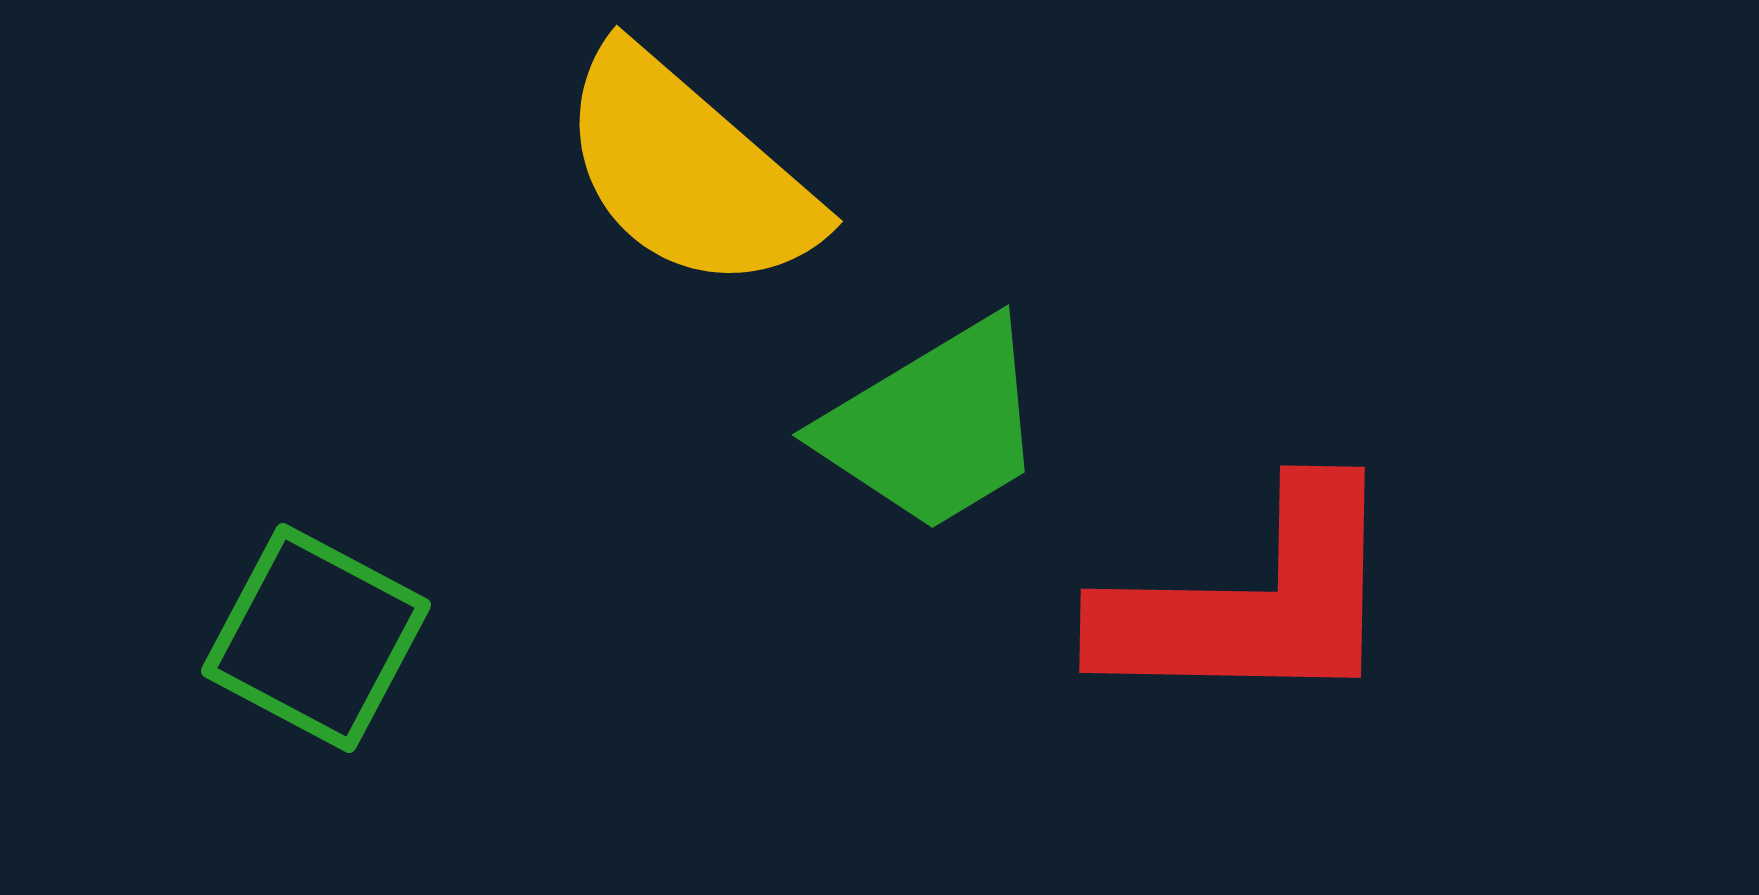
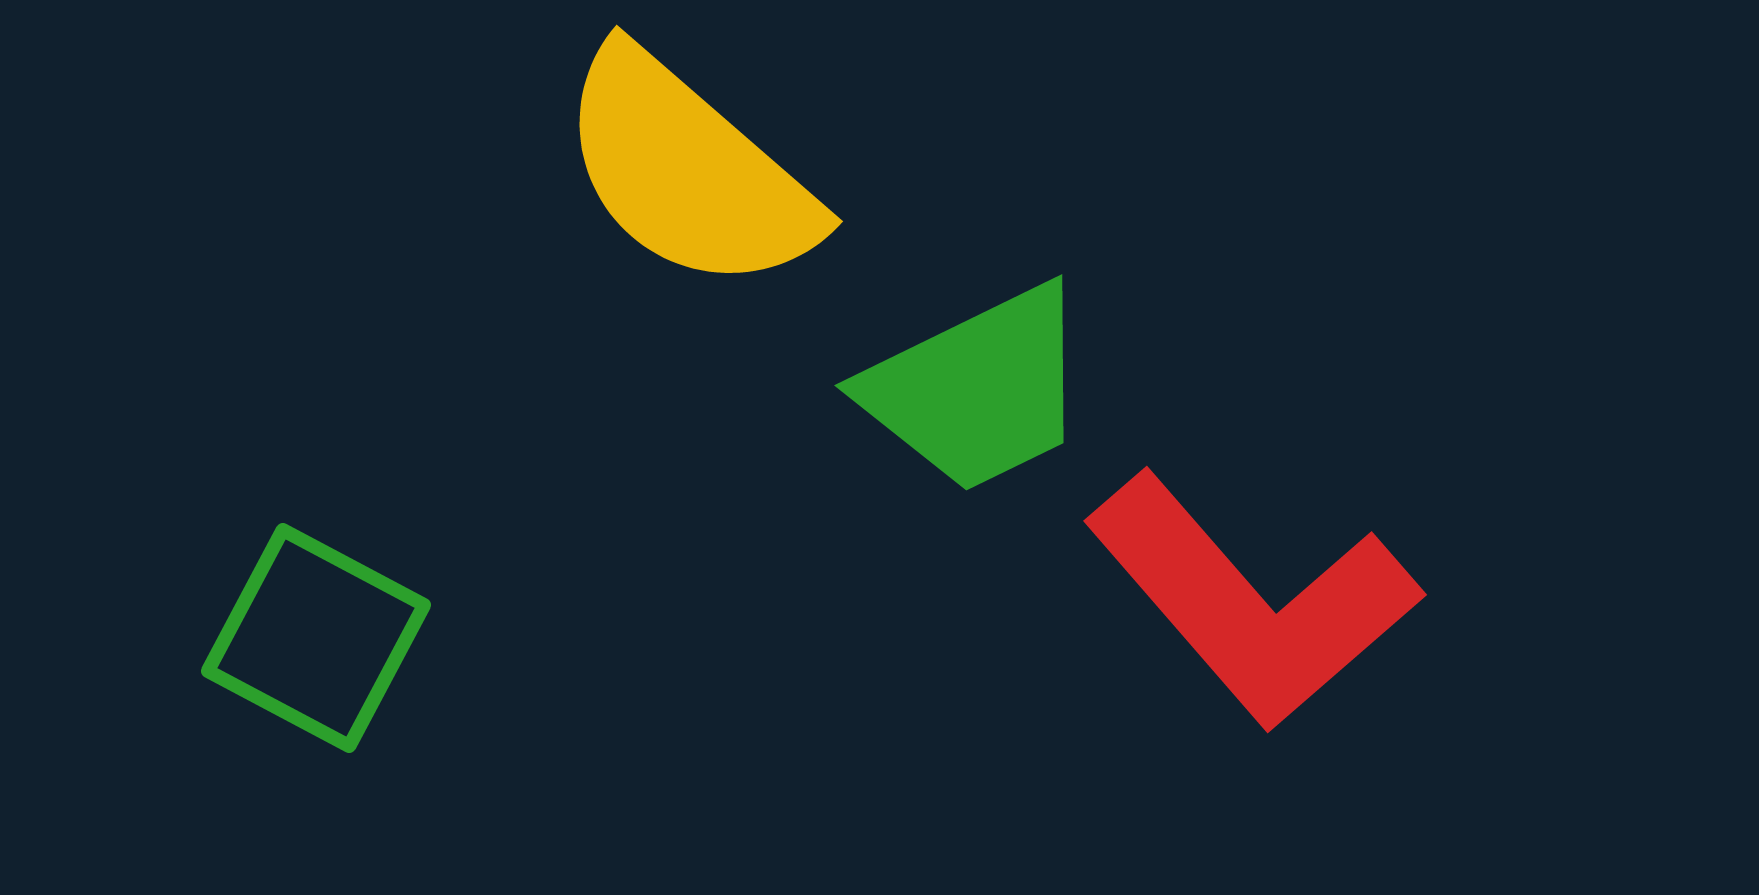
green trapezoid: moved 43 px right, 37 px up; rotated 5 degrees clockwise
red L-shape: rotated 48 degrees clockwise
